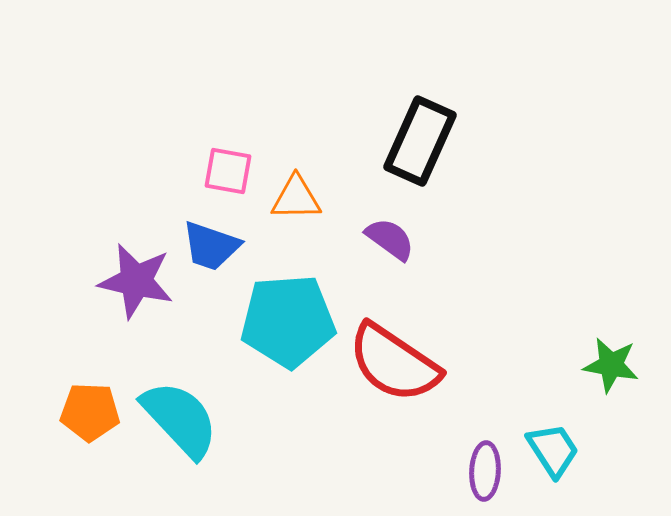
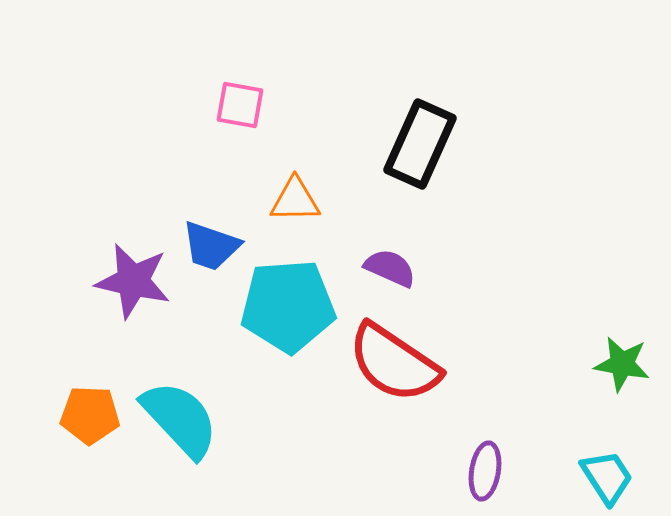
black rectangle: moved 3 px down
pink square: moved 12 px right, 66 px up
orange triangle: moved 1 px left, 2 px down
purple semicircle: moved 29 px down; rotated 12 degrees counterclockwise
purple star: moved 3 px left
cyan pentagon: moved 15 px up
green star: moved 11 px right, 1 px up
orange pentagon: moved 3 px down
cyan trapezoid: moved 54 px right, 27 px down
purple ellipse: rotated 6 degrees clockwise
